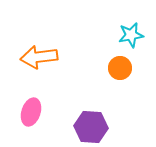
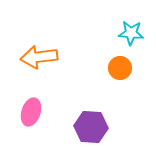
cyan star: moved 2 px up; rotated 15 degrees clockwise
